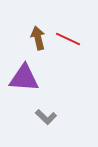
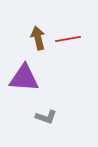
red line: rotated 35 degrees counterclockwise
gray L-shape: rotated 25 degrees counterclockwise
